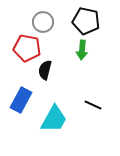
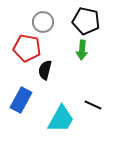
cyan trapezoid: moved 7 px right
